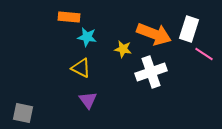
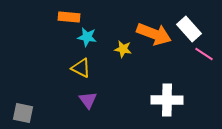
white rectangle: rotated 60 degrees counterclockwise
white cross: moved 16 px right, 28 px down; rotated 20 degrees clockwise
